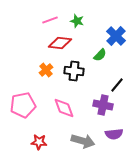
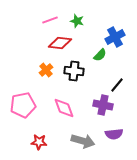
blue cross: moved 1 px left, 1 px down; rotated 18 degrees clockwise
